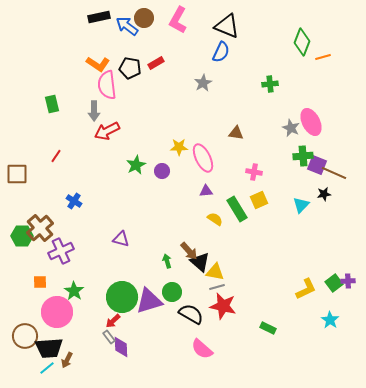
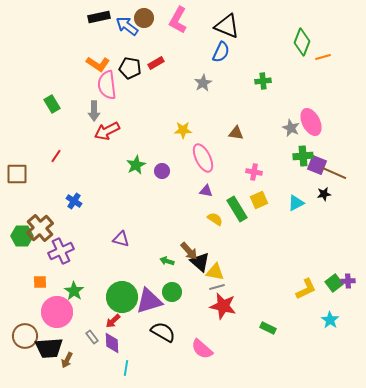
green cross at (270, 84): moved 7 px left, 3 px up
green rectangle at (52, 104): rotated 18 degrees counterclockwise
yellow star at (179, 147): moved 4 px right, 17 px up
purple triangle at (206, 191): rotated 16 degrees clockwise
cyan triangle at (301, 205): moved 5 px left, 2 px up; rotated 18 degrees clockwise
green arrow at (167, 261): rotated 56 degrees counterclockwise
black semicircle at (191, 314): moved 28 px left, 18 px down
gray rectangle at (109, 337): moved 17 px left
purple diamond at (121, 347): moved 9 px left, 4 px up
cyan line at (47, 368): moved 79 px right; rotated 42 degrees counterclockwise
